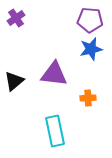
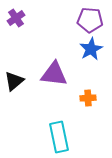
blue star: rotated 15 degrees counterclockwise
cyan rectangle: moved 4 px right, 6 px down
